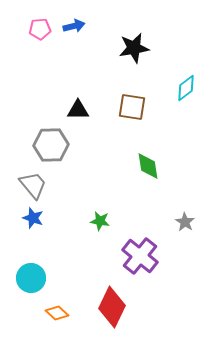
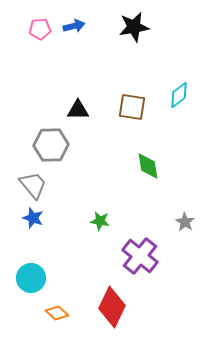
black star: moved 21 px up
cyan diamond: moved 7 px left, 7 px down
